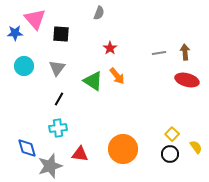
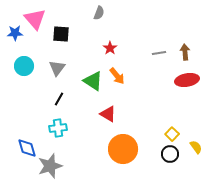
red ellipse: rotated 25 degrees counterclockwise
red triangle: moved 28 px right, 40 px up; rotated 24 degrees clockwise
